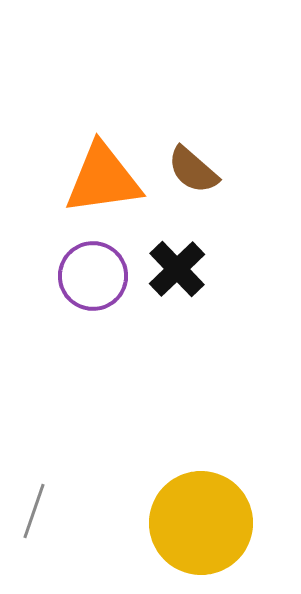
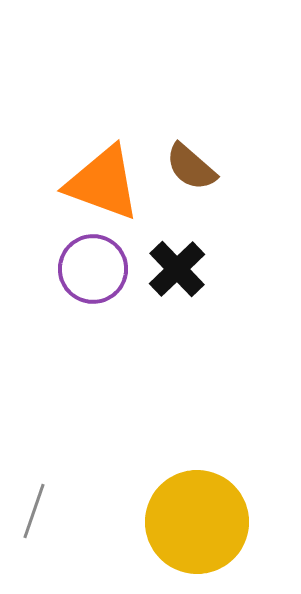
brown semicircle: moved 2 px left, 3 px up
orange triangle: moved 4 px down; rotated 28 degrees clockwise
purple circle: moved 7 px up
yellow circle: moved 4 px left, 1 px up
